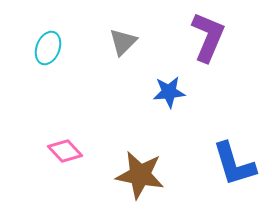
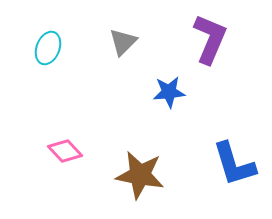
purple L-shape: moved 2 px right, 2 px down
